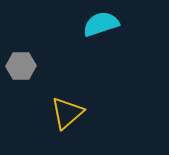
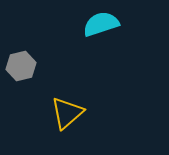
gray hexagon: rotated 12 degrees counterclockwise
